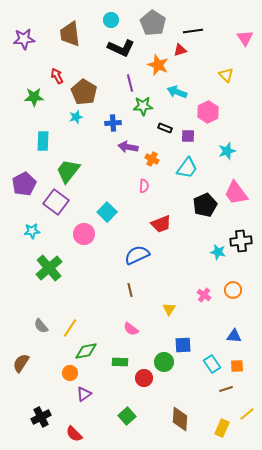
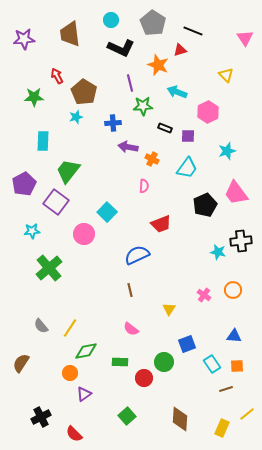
black line at (193, 31): rotated 30 degrees clockwise
blue square at (183, 345): moved 4 px right, 1 px up; rotated 18 degrees counterclockwise
